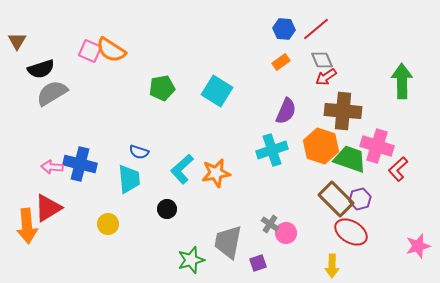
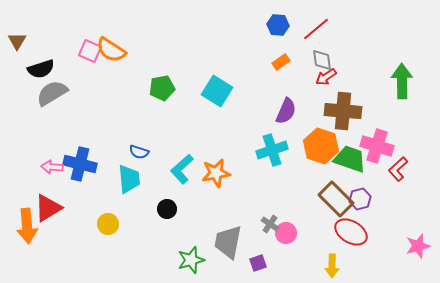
blue hexagon: moved 6 px left, 4 px up
gray diamond: rotated 15 degrees clockwise
